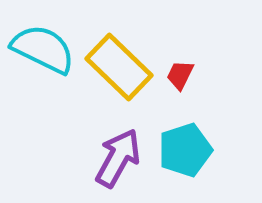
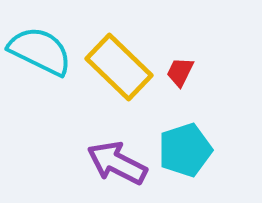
cyan semicircle: moved 3 px left, 2 px down
red trapezoid: moved 3 px up
purple arrow: moved 1 px left, 5 px down; rotated 92 degrees counterclockwise
